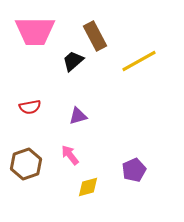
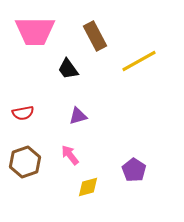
black trapezoid: moved 5 px left, 8 px down; rotated 85 degrees counterclockwise
red semicircle: moved 7 px left, 6 px down
brown hexagon: moved 1 px left, 2 px up
purple pentagon: rotated 15 degrees counterclockwise
